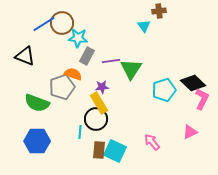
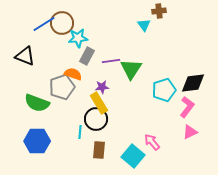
cyan triangle: moved 1 px up
cyan star: rotated 12 degrees counterclockwise
black diamond: rotated 50 degrees counterclockwise
pink L-shape: moved 15 px left, 8 px down; rotated 10 degrees clockwise
cyan square: moved 18 px right, 5 px down; rotated 15 degrees clockwise
